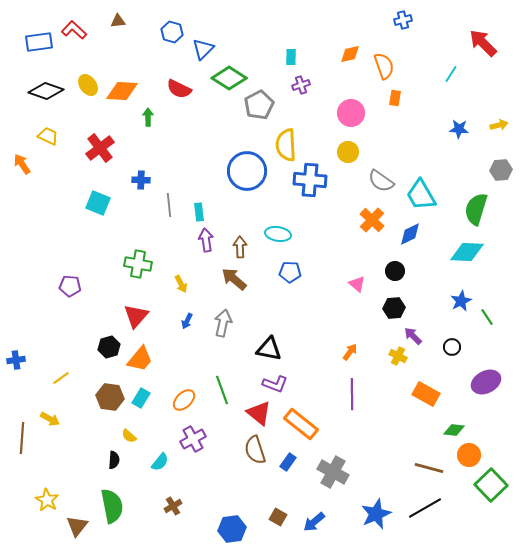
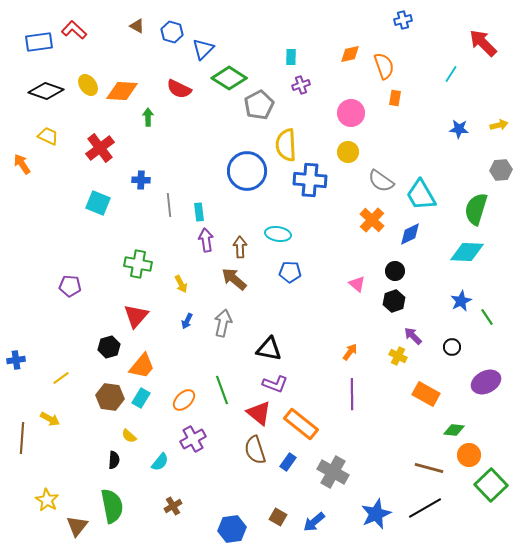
brown triangle at (118, 21): moved 19 px right, 5 px down; rotated 35 degrees clockwise
black hexagon at (394, 308): moved 7 px up; rotated 15 degrees counterclockwise
orange trapezoid at (140, 359): moved 2 px right, 7 px down
